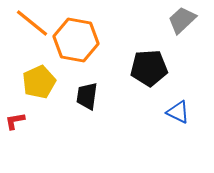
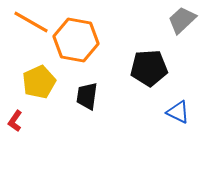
orange line: moved 1 px left, 1 px up; rotated 9 degrees counterclockwise
red L-shape: rotated 45 degrees counterclockwise
